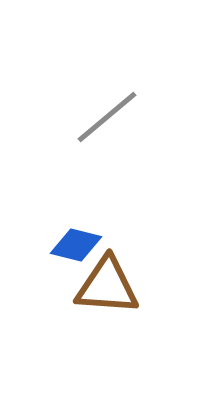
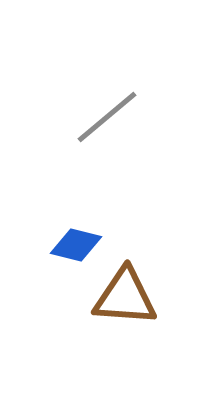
brown triangle: moved 18 px right, 11 px down
